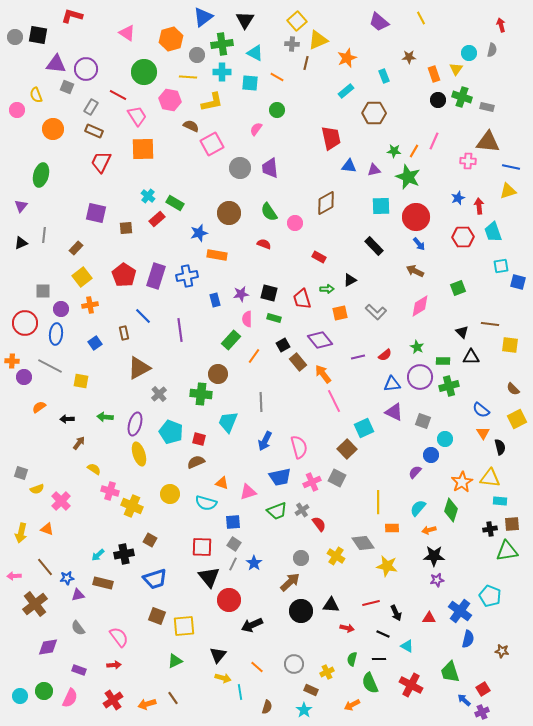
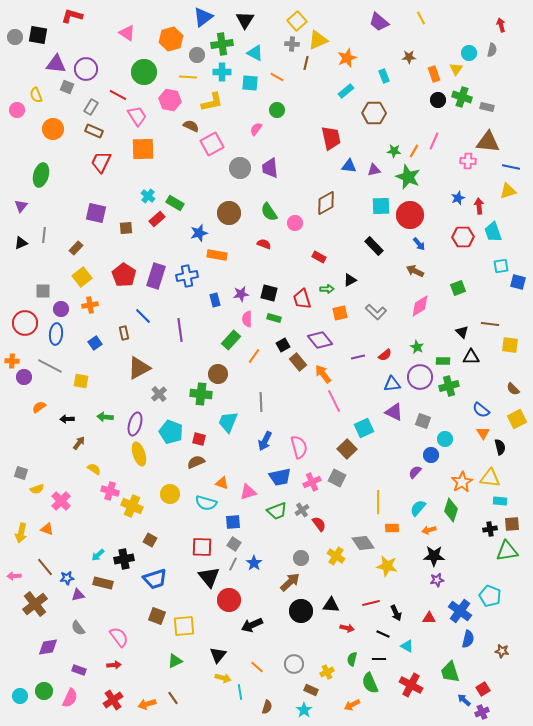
red circle at (416, 217): moved 6 px left, 2 px up
black cross at (124, 554): moved 5 px down
